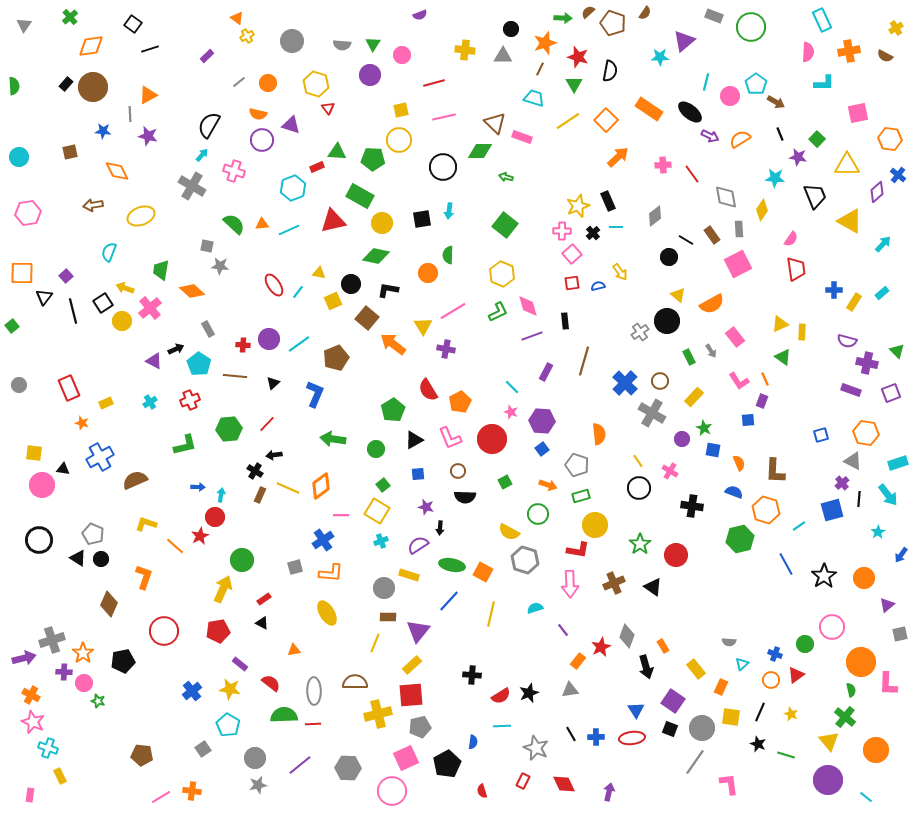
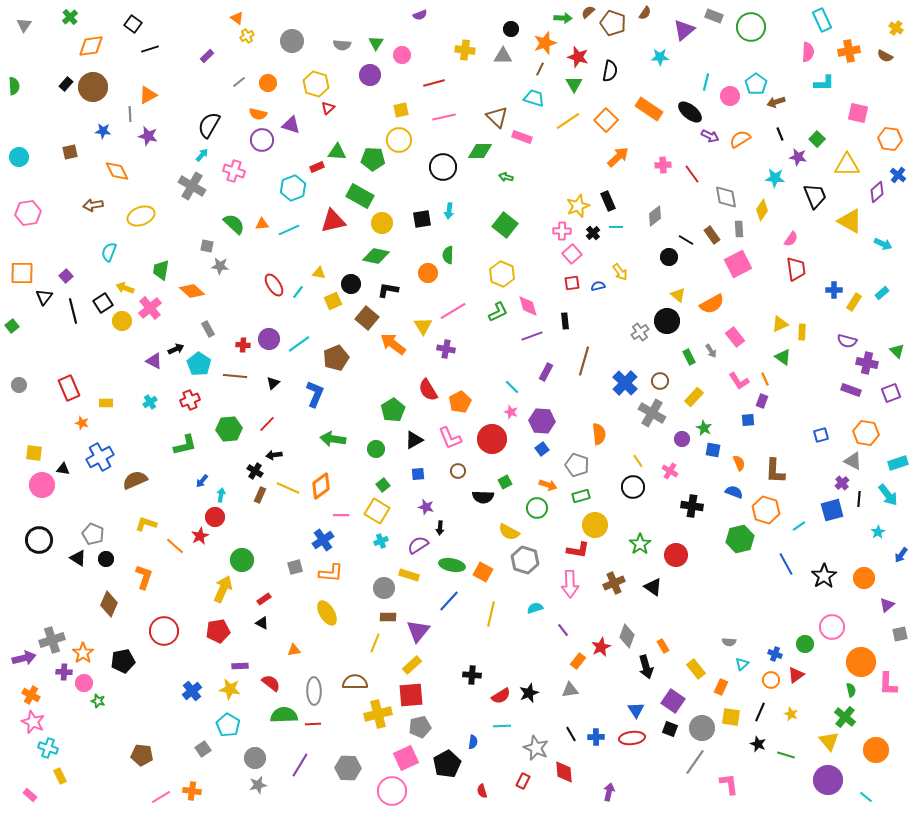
yellow cross at (896, 28): rotated 24 degrees counterclockwise
purple triangle at (684, 41): moved 11 px up
green triangle at (373, 44): moved 3 px right, 1 px up
brown arrow at (776, 102): rotated 132 degrees clockwise
red triangle at (328, 108): rotated 24 degrees clockwise
pink square at (858, 113): rotated 25 degrees clockwise
brown triangle at (495, 123): moved 2 px right, 6 px up
cyan arrow at (883, 244): rotated 72 degrees clockwise
yellow rectangle at (106, 403): rotated 24 degrees clockwise
blue arrow at (198, 487): moved 4 px right, 6 px up; rotated 128 degrees clockwise
black circle at (639, 488): moved 6 px left, 1 px up
black semicircle at (465, 497): moved 18 px right
green circle at (538, 514): moved 1 px left, 6 px up
black circle at (101, 559): moved 5 px right
purple rectangle at (240, 664): moved 2 px down; rotated 42 degrees counterclockwise
purple line at (300, 765): rotated 20 degrees counterclockwise
red diamond at (564, 784): moved 12 px up; rotated 20 degrees clockwise
pink rectangle at (30, 795): rotated 56 degrees counterclockwise
